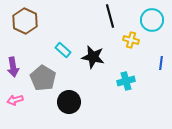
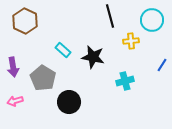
yellow cross: moved 1 px down; rotated 21 degrees counterclockwise
blue line: moved 1 px right, 2 px down; rotated 24 degrees clockwise
cyan cross: moved 1 px left
pink arrow: moved 1 px down
